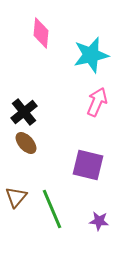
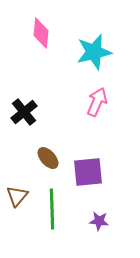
cyan star: moved 3 px right, 3 px up
brown ellipse: moved 22 px right, 15 px down
purple square: moved 7 px down; rotated 20 degrees counterclockwise
brown triangle: moved 1 px right, 1 px up
green line: rotated 21 degrees clockwise
